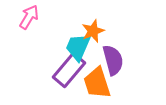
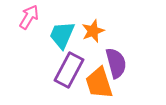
cyan trapezoid: moved 16 px left, 12 px up
purple semicircle: moved 3 px right, 3 px down
purple rectangle: rotated 12 degrees counterclockwise
orange trapezoid: moved 2 px right
